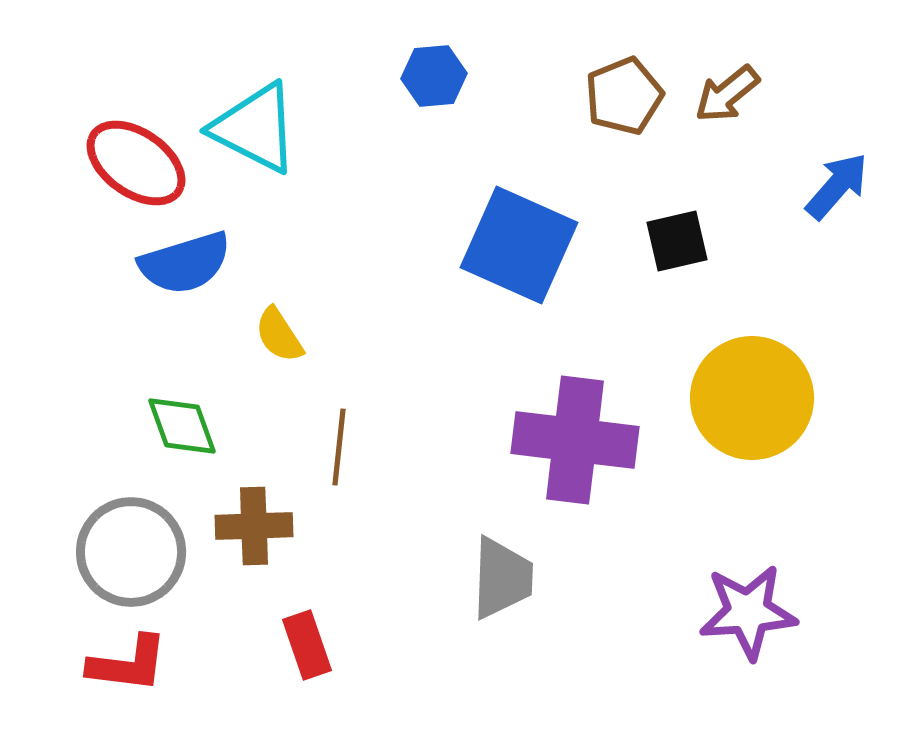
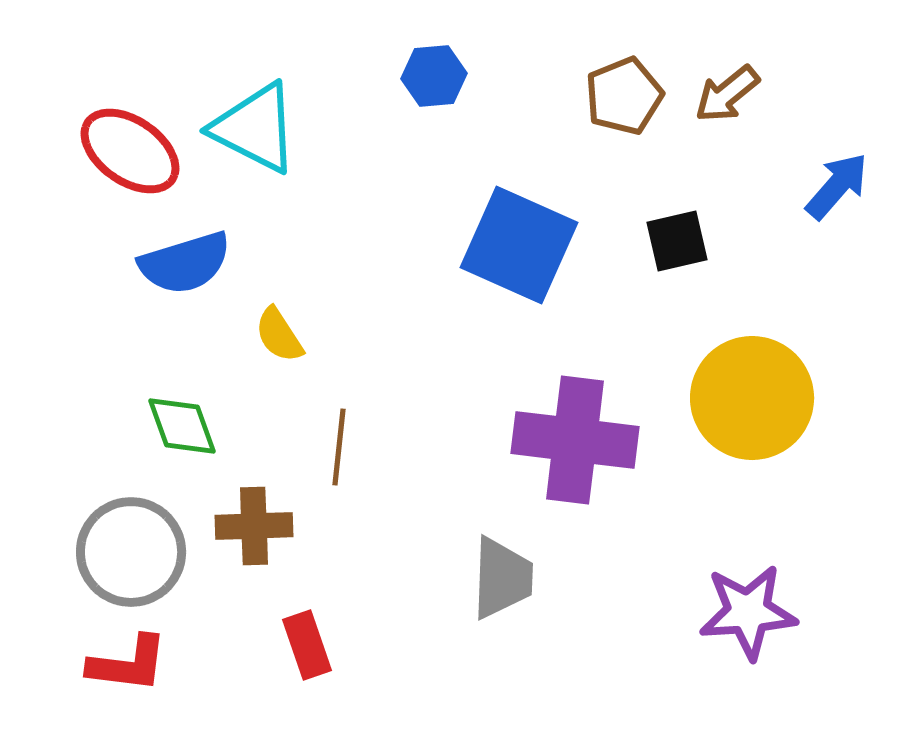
red ellipse: moved 6 px left, 12 px up
